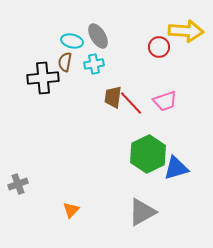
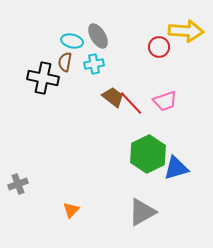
black cross: rotated 16 degrees clockwise
brown trapezoid: rotated 120 degrees clockwise
